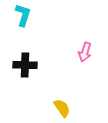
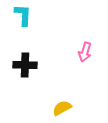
cyan L-shape: rotated 15 degrees counterclockwise
yellow semicircle: rotated 84 degrees counterclockwise
